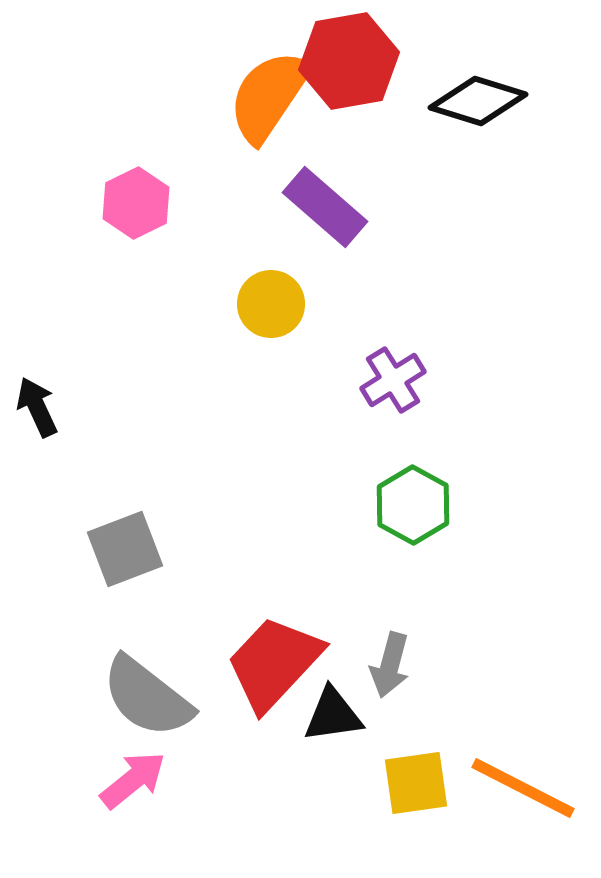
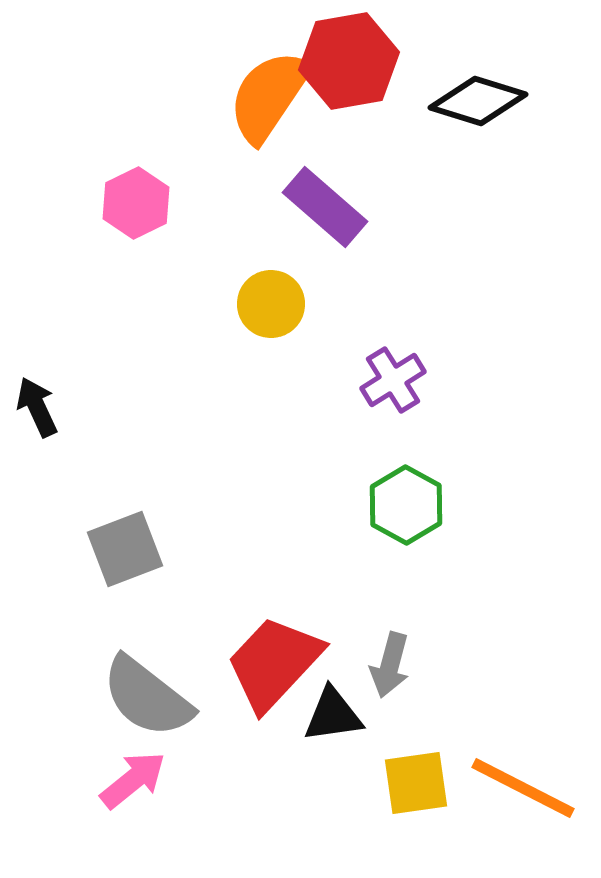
green hexagon: moved 7 px left
